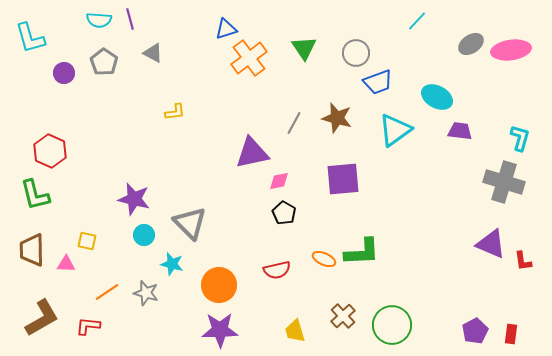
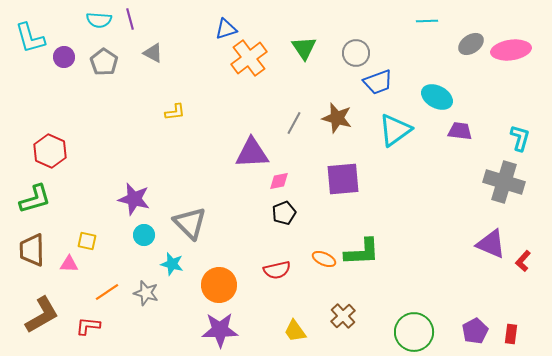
cyan line at (417, 21): moved 10 px right; rotated 45 degrees clockwise
purple circle at (64, 73): moved 16 px up
purple triangle at (252, 153): rotated 9 degrees clockwise
green L-shape at (35, 195): moved 4 px down; rotated 92 degrees counterclockwise
black pentagon at (284, 213): rotated 20 degrees clockwise
red L-shape at (523, 261): rotated 50 degrees clockwise
pink triangle at (66, 264): moved 3 px right
brown L-shape at (42, 318): moved 3 px up
green circle at (392, 325): moved 22 px right, 7 px down
yellow trapezoid at (295, 331): rotated 20 degrees counterclockwise
